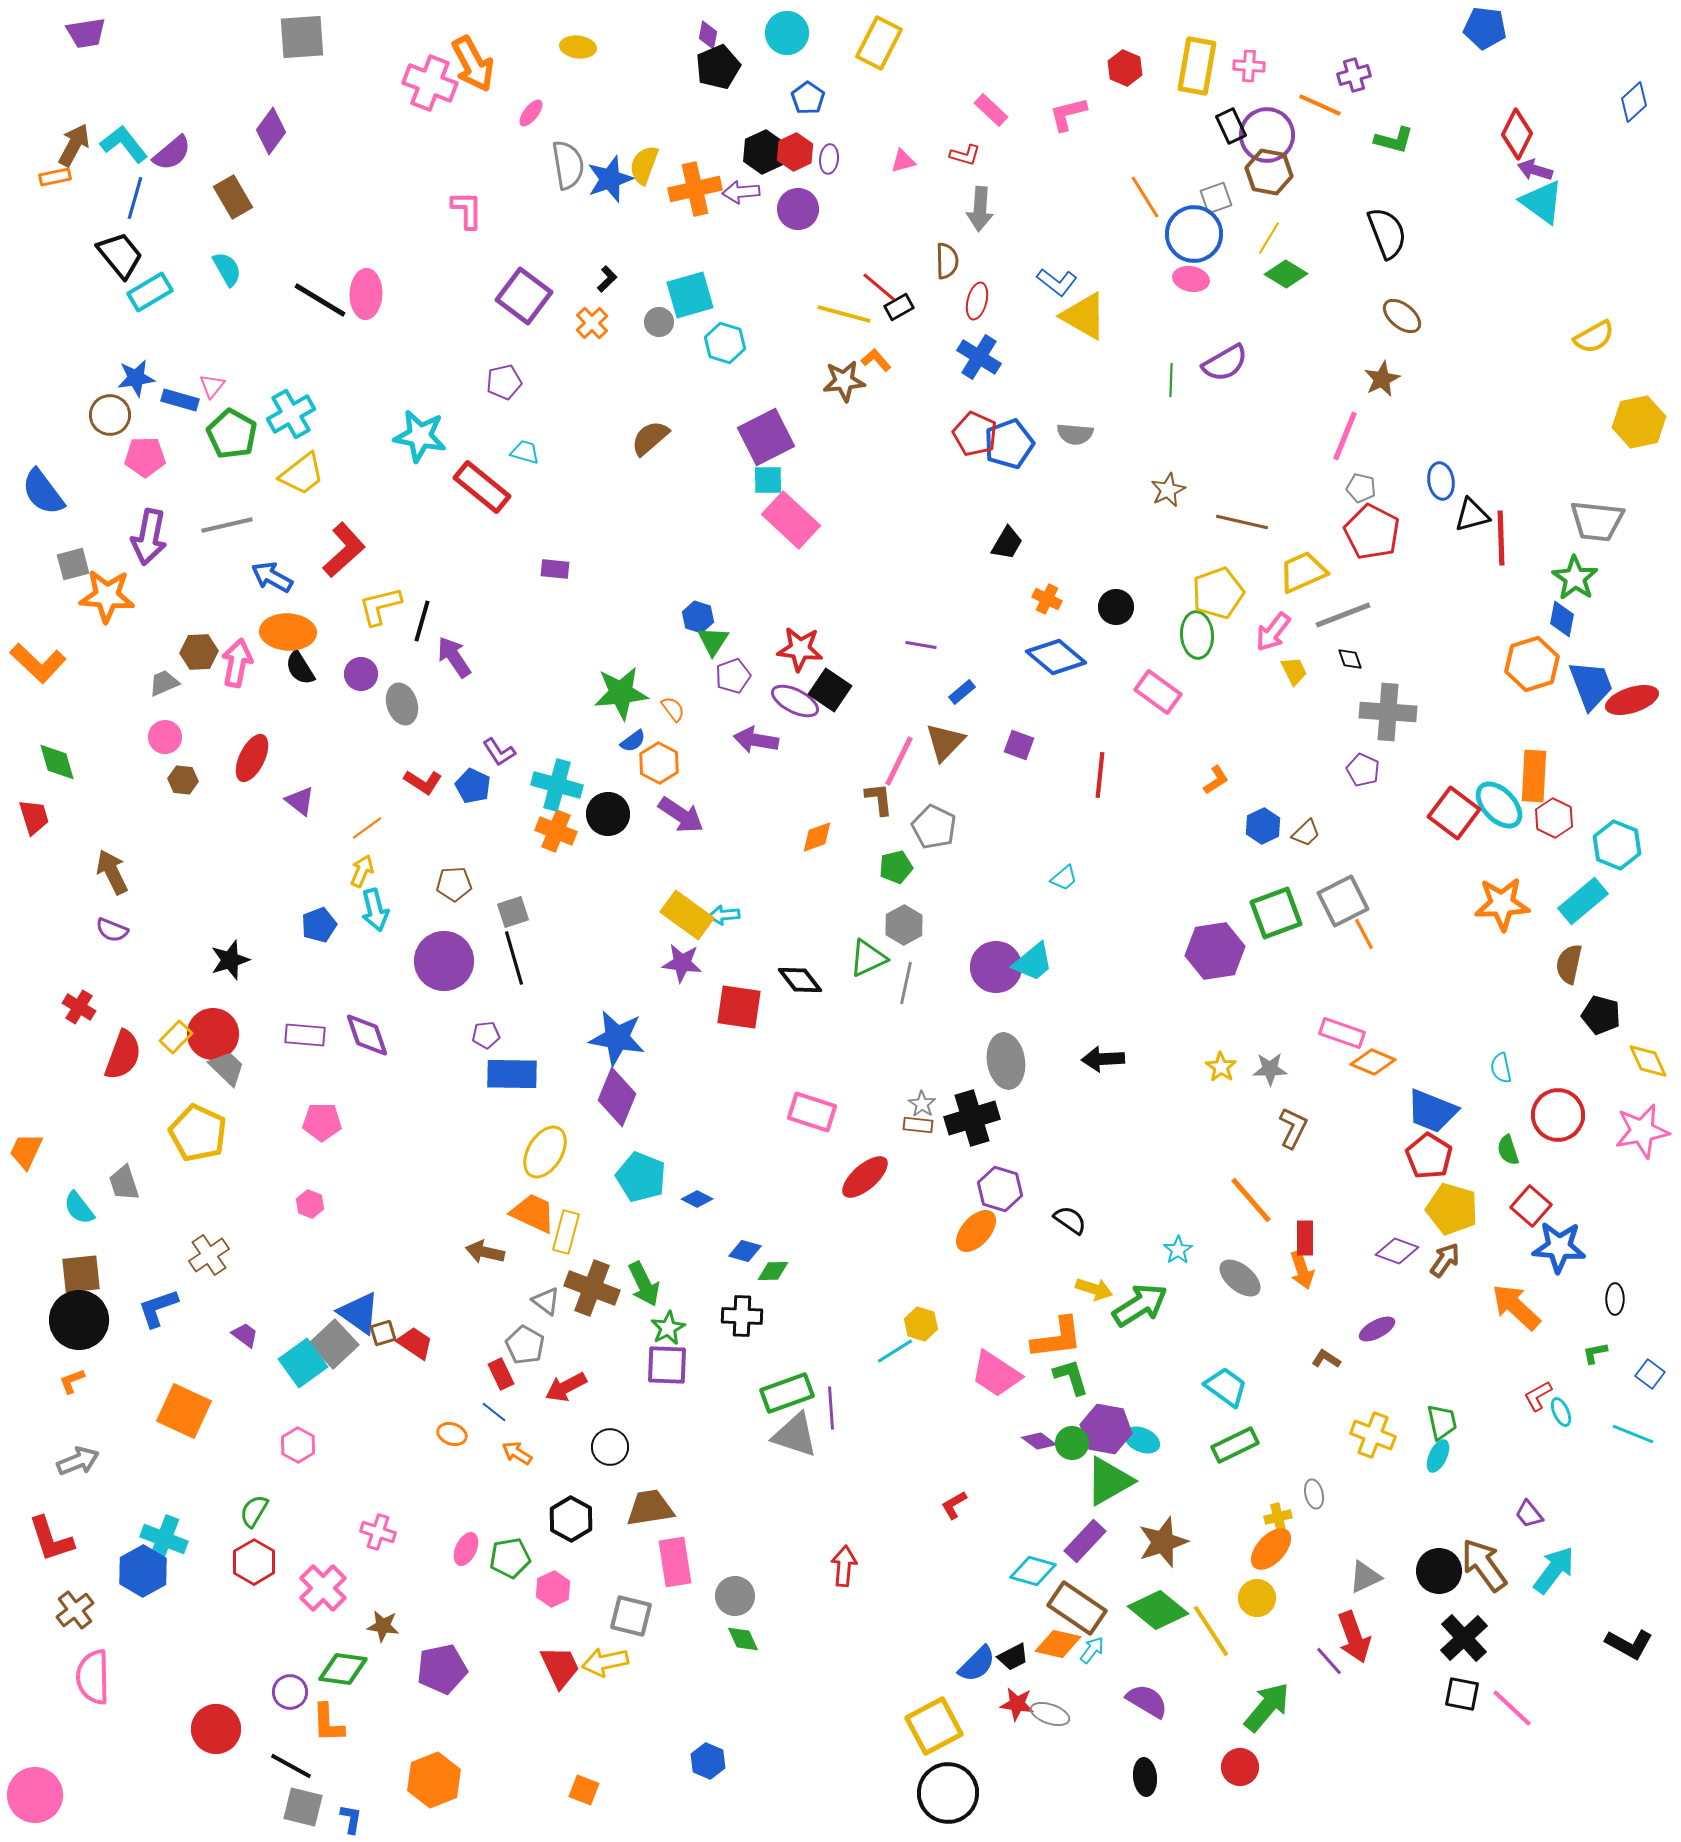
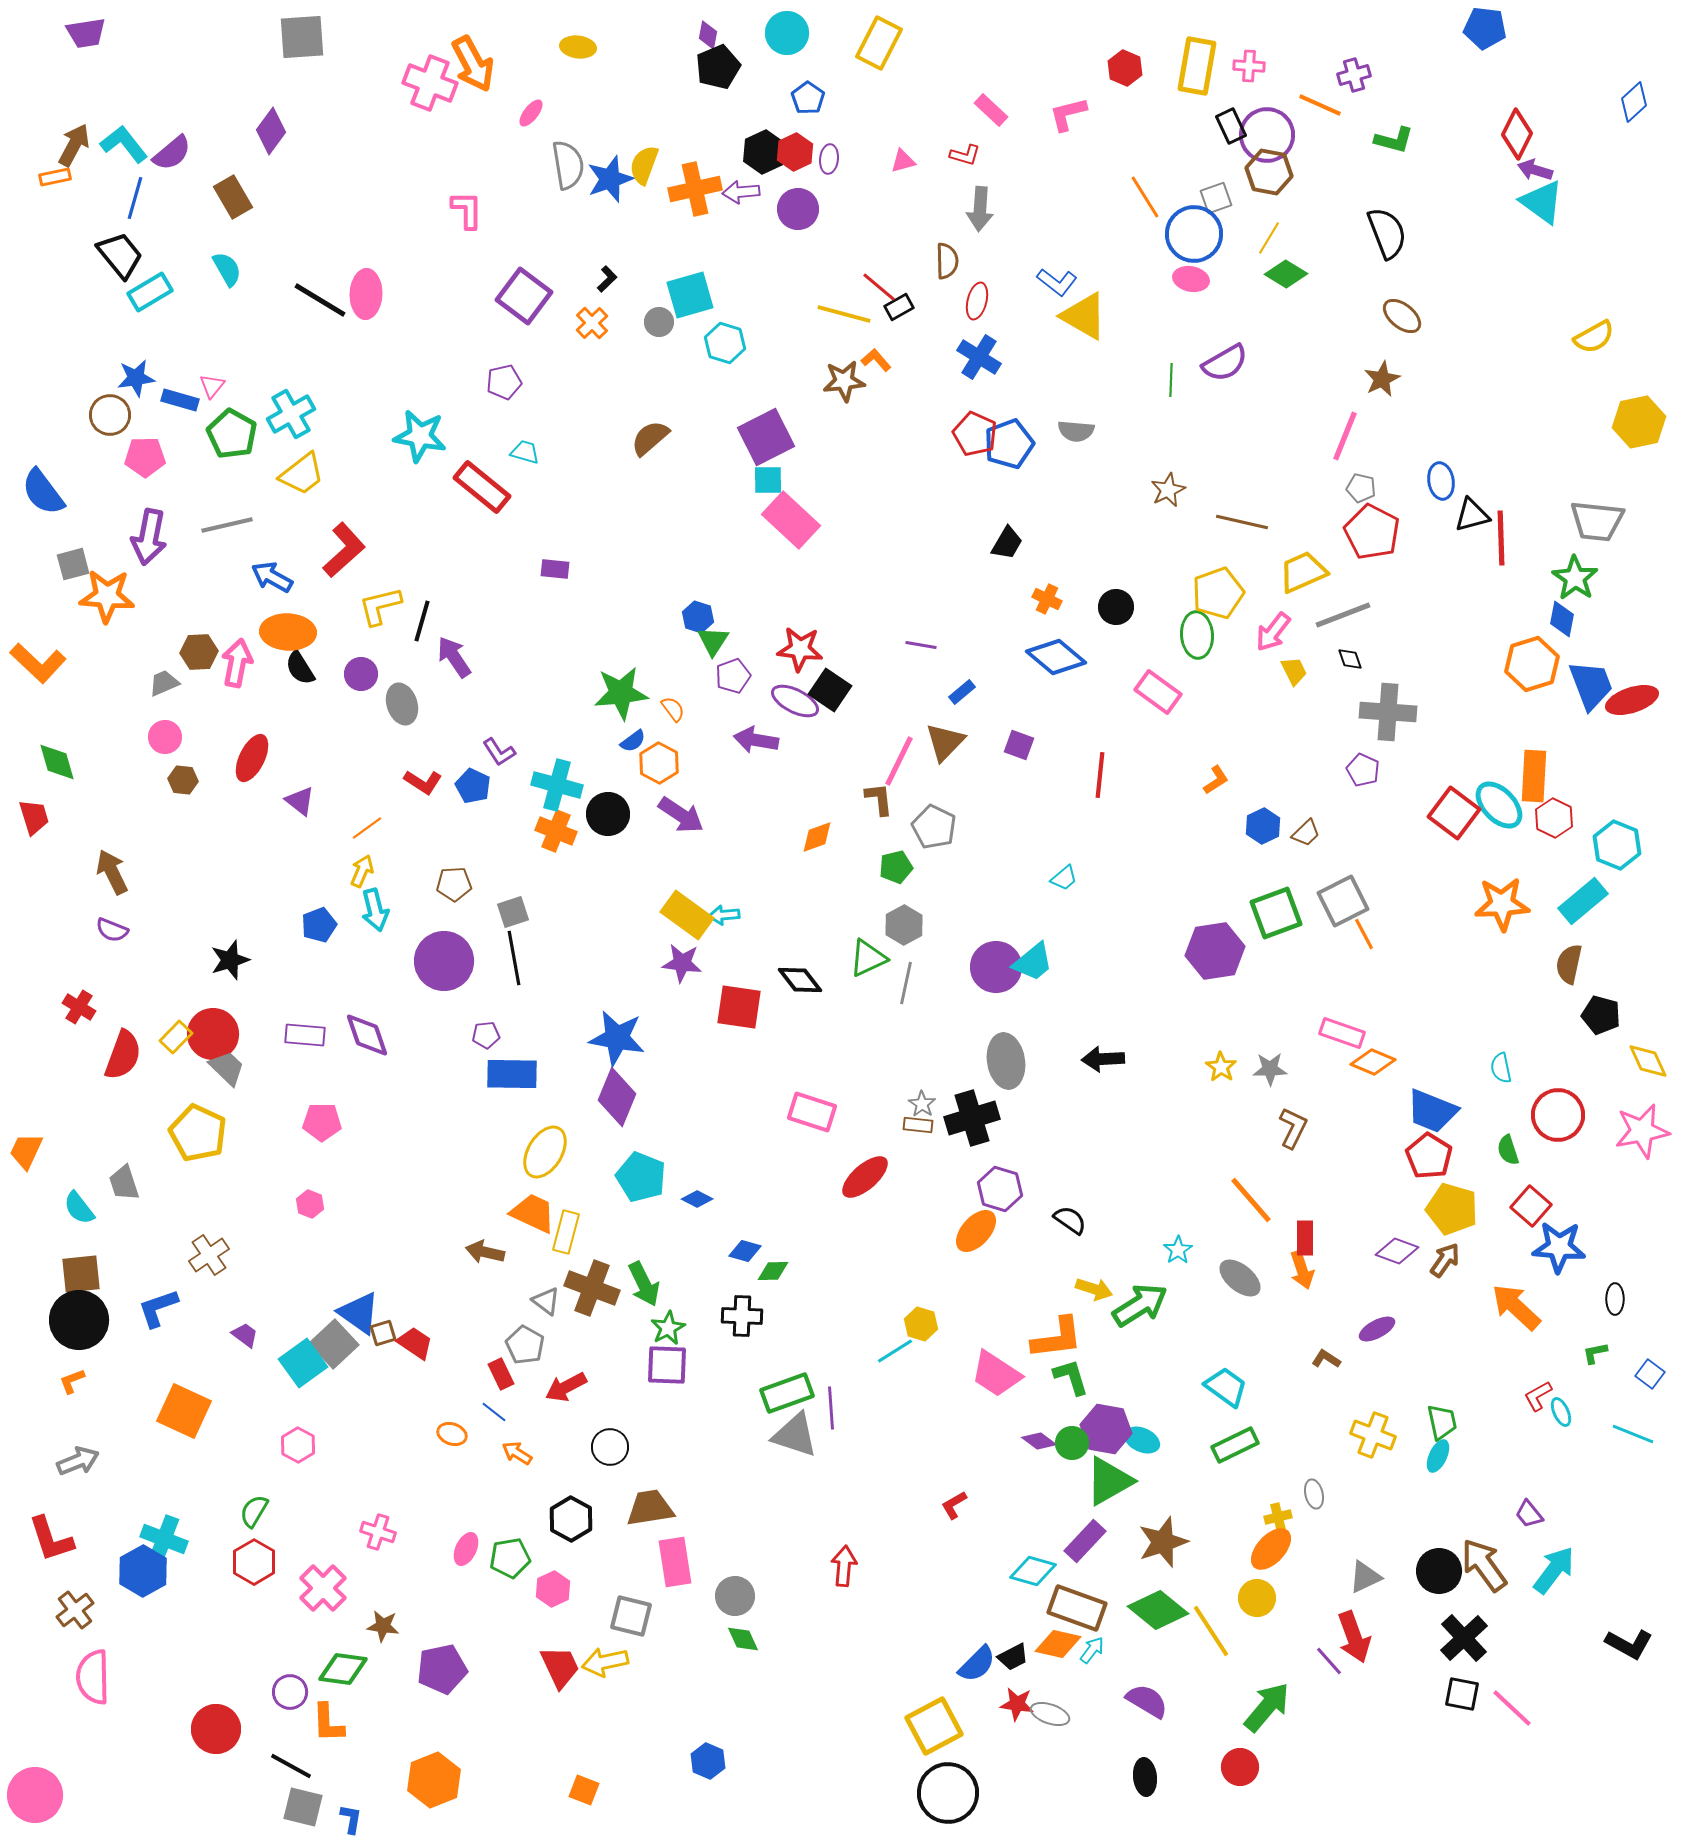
gray semicircle at (1075, 434): moved 1 px right, 3 px up
black line at (514, 958): rotated 6 degrees clockwise
brown rectangle at (1077, 1608): rotated 14 degrees counterclockwise
